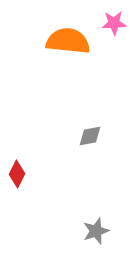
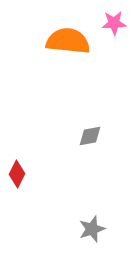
gray star: moved 4 px left, 2 px up
